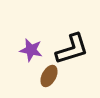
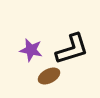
brown ellipse: rotated 35 degrees clockwise
